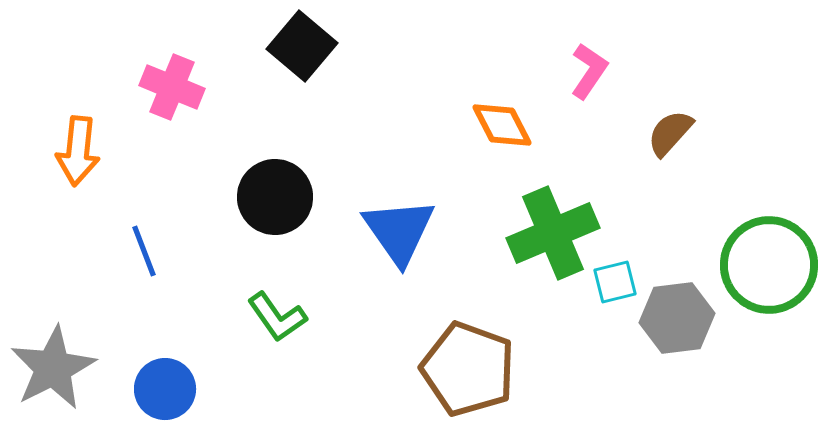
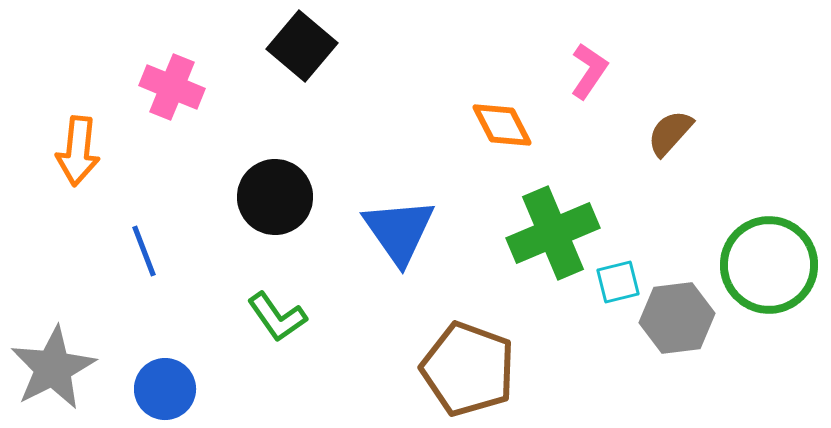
cyan square: moved 3 px right
